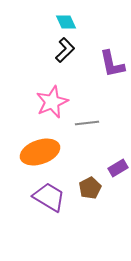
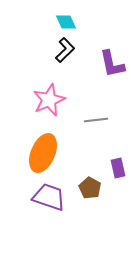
pink star: moved 3 px left, 2 px up
gray line: moved 9 px right, 3 px up
orange ellipse: moved 3 px right, 1 px down; rotated 48 degrees counterclockwise
purple rectangle: rotated 72 degrees counterclockwise
brown pentagon: rotated 15 degrees counterclockwise
purple trapezoid: rotated 12 degrees counterclockwise
